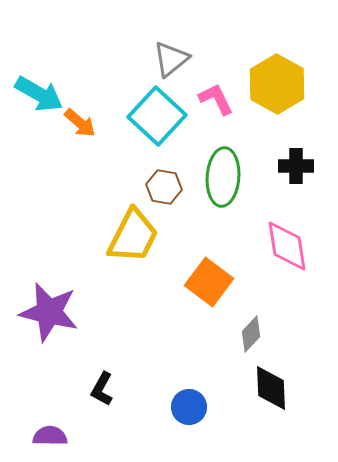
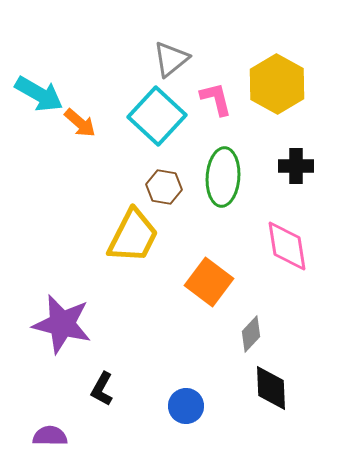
pink L-shape: rotated 12 degrees clockwise
purple star: moved 13 px right, 12 px down
blue circle: moved 3 px left, 1 px up
